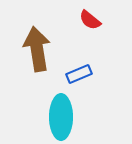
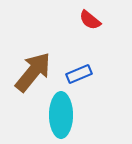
brown arrow: moved 4 px left, 23 px down; rotated 48 degrees clockwise
cyan ellipse: moved 2 px up
